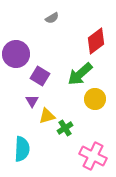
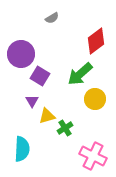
purple circle: moved 5 px right
